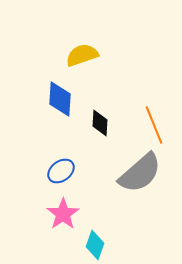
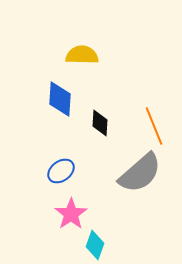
yellow semicircle: rotated 20 degrees clockwise
orange line: moved 1 px down
pink star: moved 8 px right
